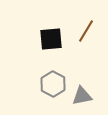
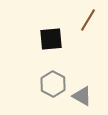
brown line: moved 2 px right, 11 px up
gray triangle: rotated 40 degrees clockwise
